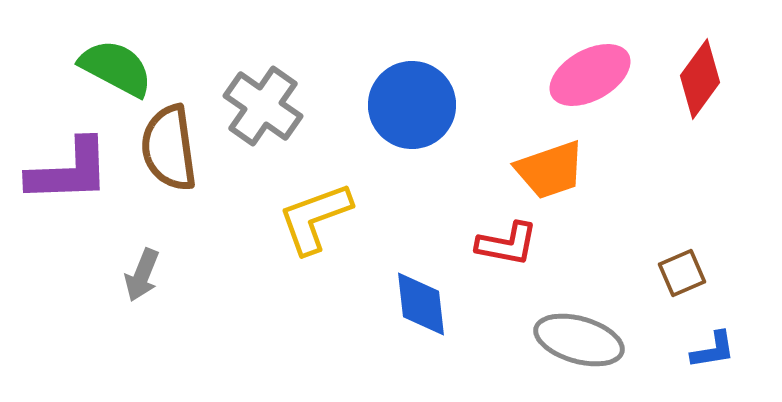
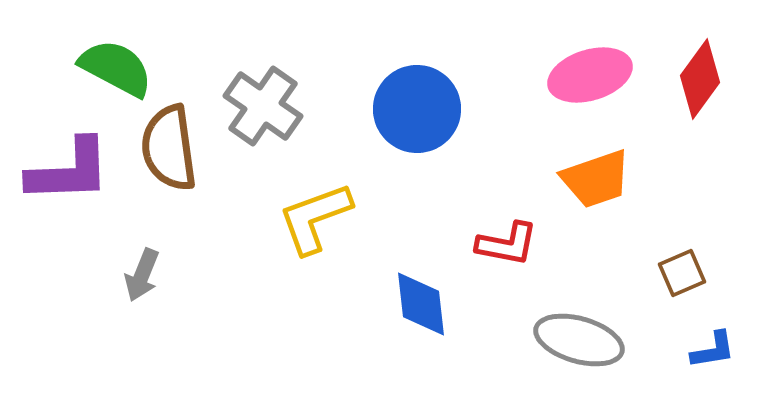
pink ellipse: rotated 12 degrees clockwise
blue circle: moved 5 px right, 4 px down
orange trapezoid: moved 46 px right, 9 px down
